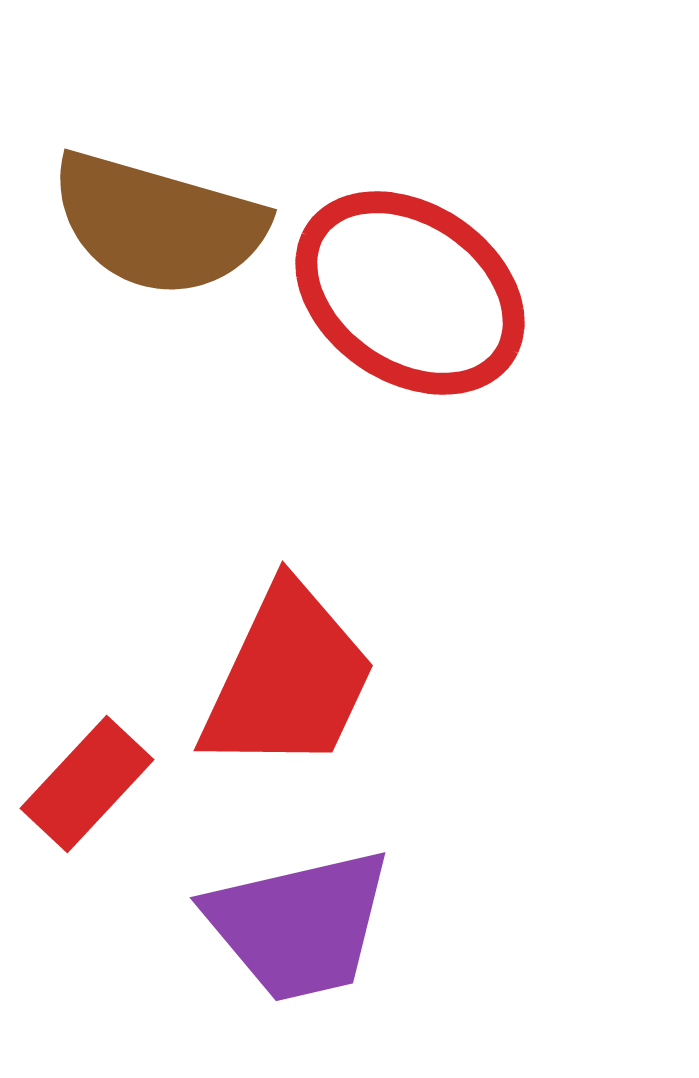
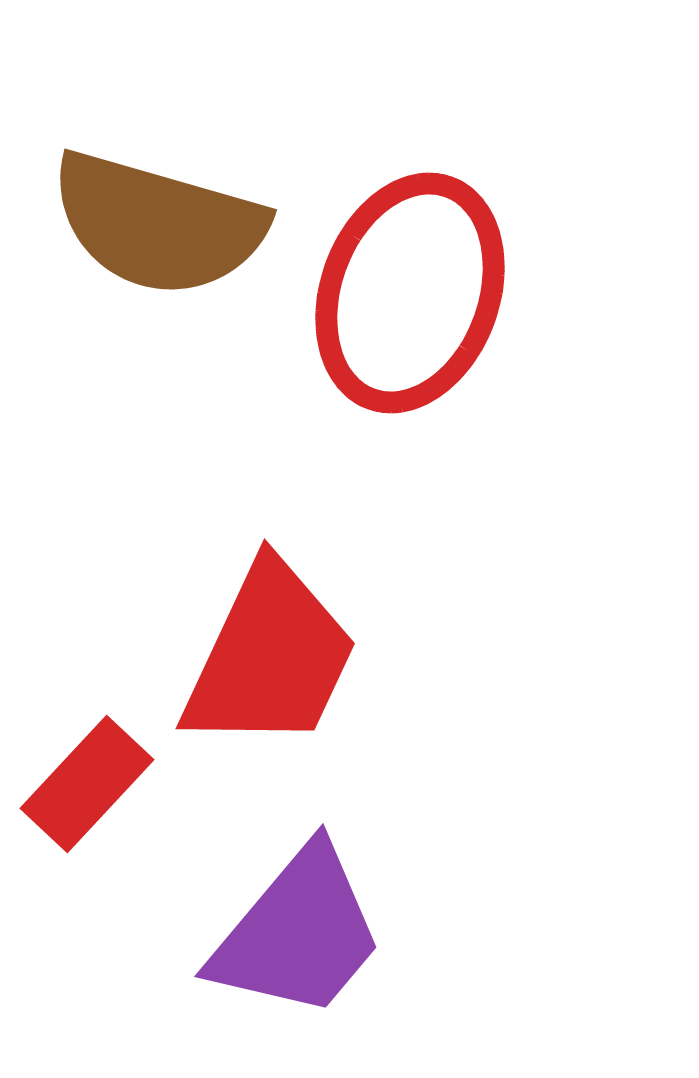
red ellipse: rotated 76 degrees clockwise
red trapezoid: moved 18 px left, 22 px up
purple trapezoid: moved 1 px left, 8 px down; rotated 37 degrees counterclockwise
